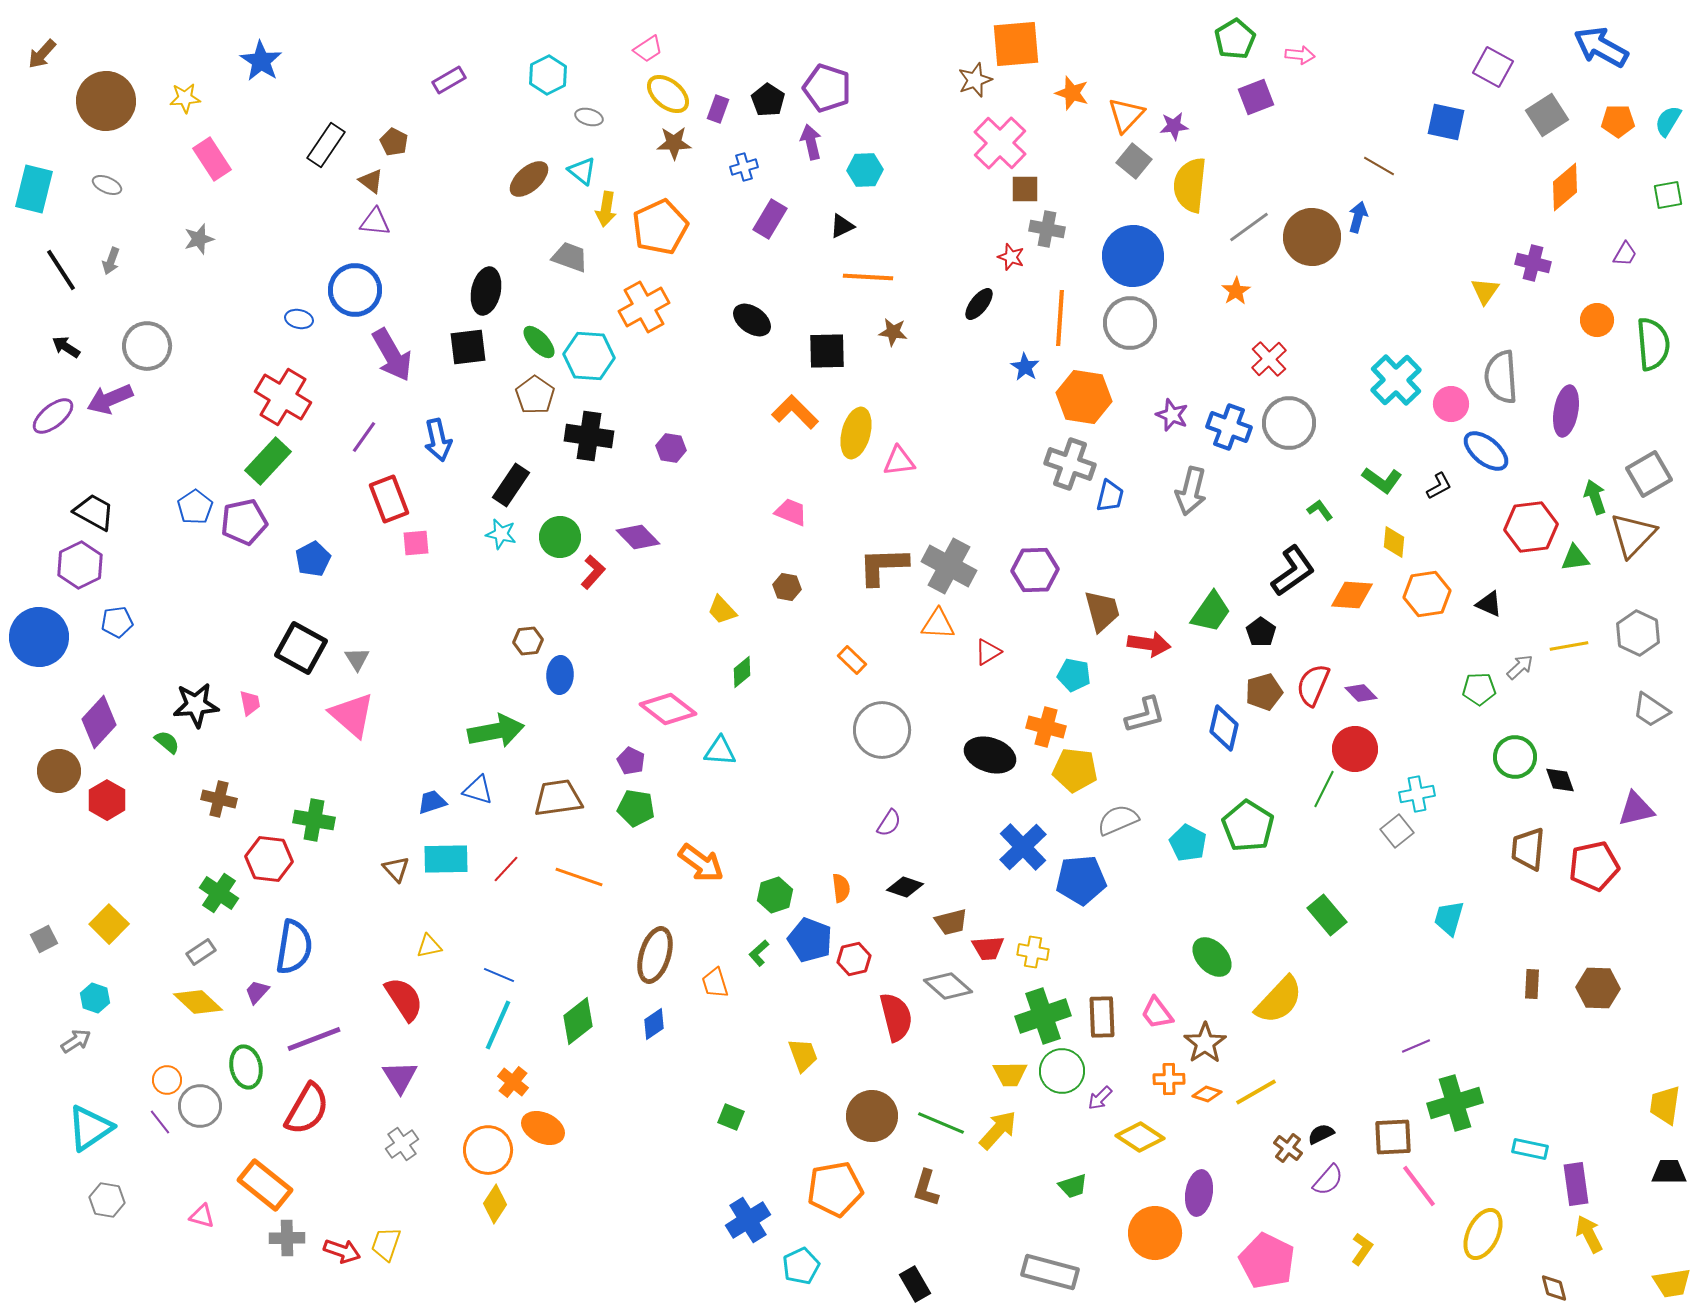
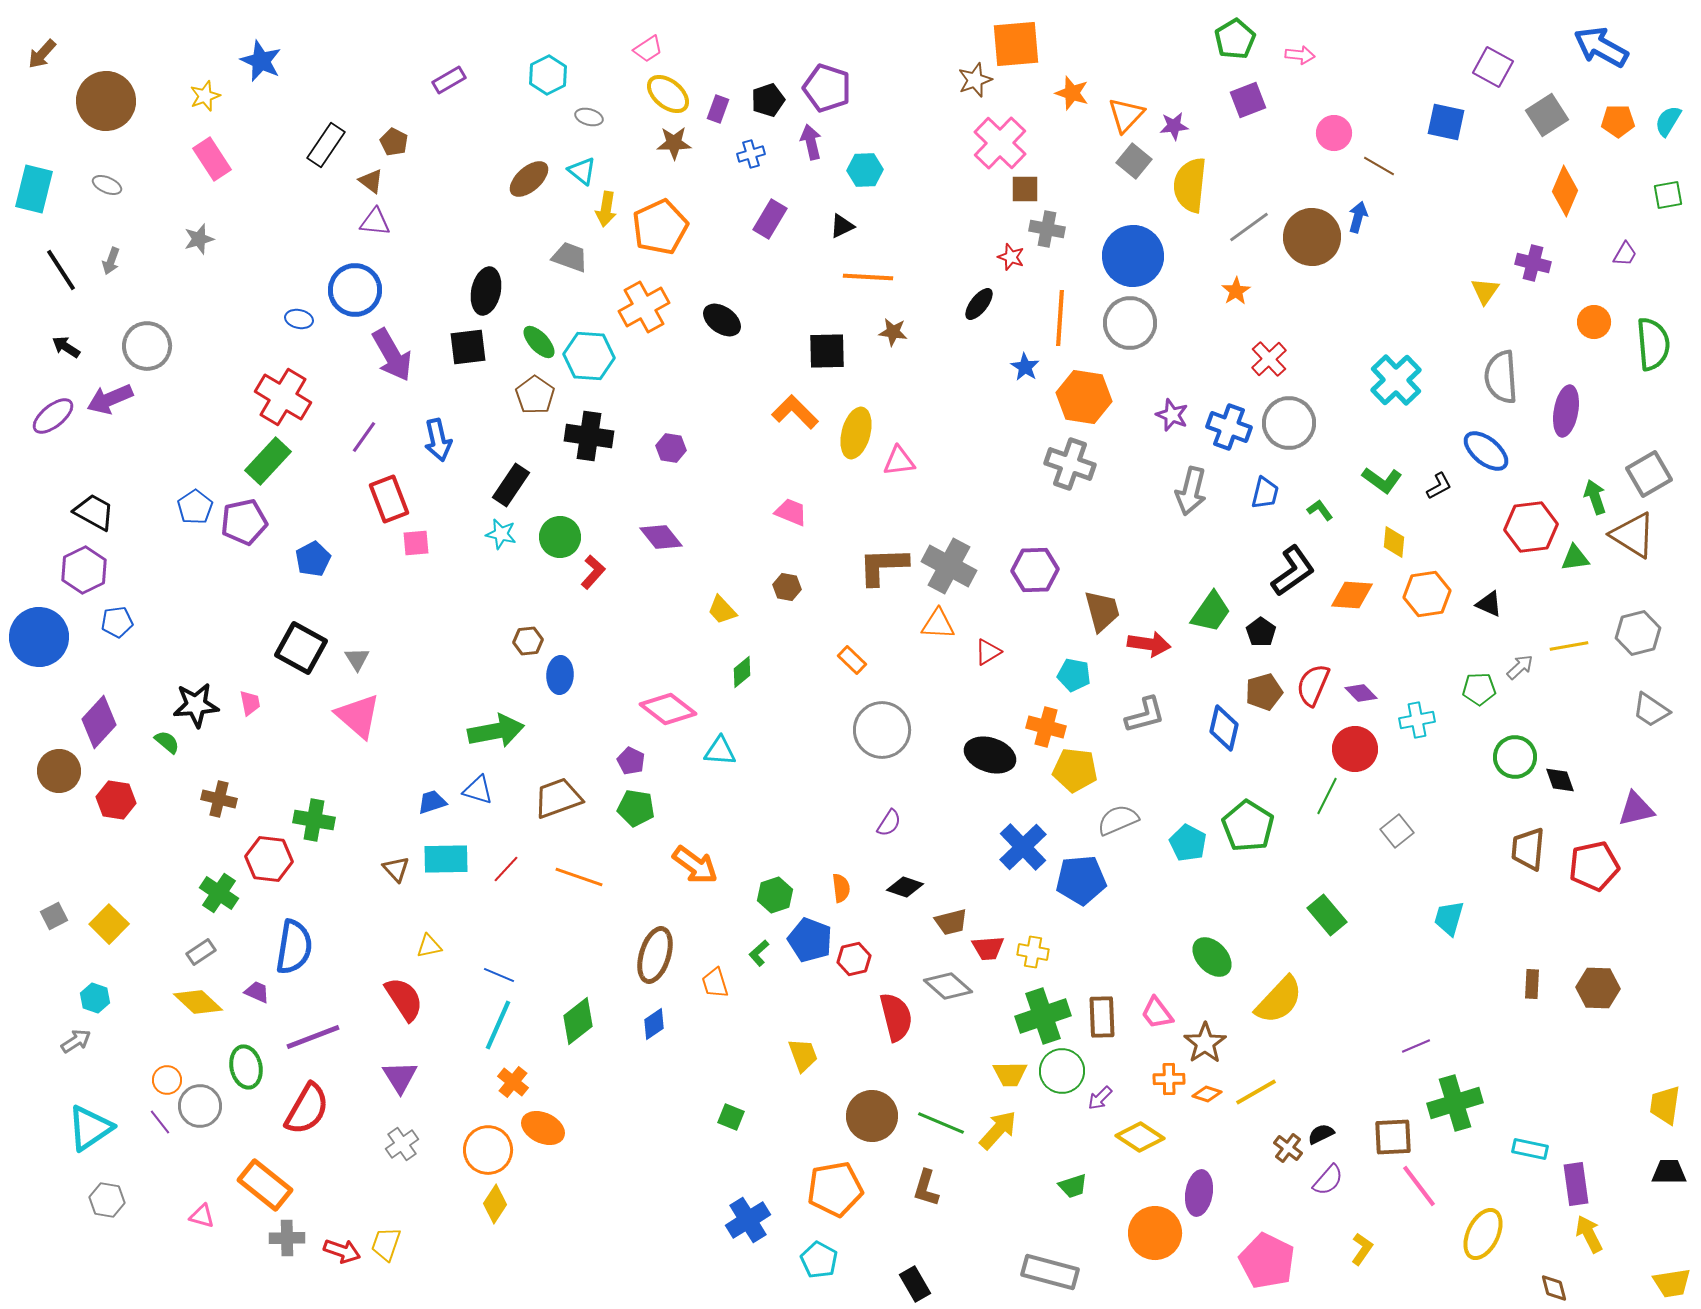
blue star at (261, 61): rotated 9 degrees counterclockwise
purple square at (1256, 97): moved 8 px left, 3 px down
yellow star at (185, 98): moved 20 px right, 2 px up; rotated 16 degrees counterclockwise
black pentagon at (768, 100): rotated 20 degrees clockwise
blue cross at (744, 167): moved 7 px right, 13 px up
orange diamond at (1565, 187): moved 4 px down; rotated 27 degrees counterclockwise
black ellipse at (752, 320): moved 30 px left
orange circle at (1597, 320): moved 3 px left, 2 px down
pink circle at (1451, 404): moved 117 px left, 271 px up
blue trapezoid at (1110, 496): moved 155 px right, 3 px up
brown triangle at (1633, 535): rotated 42 degrees counterclockwise
purple diamond at (638, 537): moved 23 px right; rotated 6 degrees clockwise
purple hexagon at (80, 565): moved 4 px right, 5 px down
gray hexagon at (1638, 633): rotated 21 degrees clockwise
pink triangle at (352, 715): moved 6 px right, 1 px down
green line at (1324, 789): moved 3 px right, 7 px down
cyan cross at (1417, 794): moved 74 px up
brown trapezoid at (558, 798): rotated 12 degrees counterclockwise
red hexagon at (107, 800): moved 9 px right; rotated 21 degrees counterclockwise
orange arrow at (701, 863): moved 6 px left, 2 px down
gray square at (44, 939): moved 10 px right, 23 px up
purple trapezoid at (257, 992): rotated 72 degrees clockwise
purple line at (314, 1039): moved 1 px left, 2 px up
cyan pentagon at (801, 1266): moved 18 px right, 6 px up; rotated 18 degrees counterclockwise
